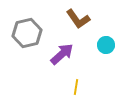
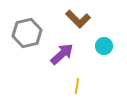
brown L-shape: rotated 10 degrees counterclockwise
cyan circle: moved 2 px left, 1 px down
yellow line: moved 1 px right, 1 px up
